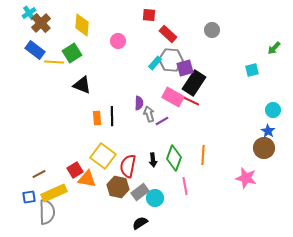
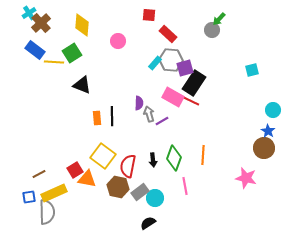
green arrow at (274, 48): moved 55 px left, 29 px up
black semicircle at (140, 223): moved 8 px right
